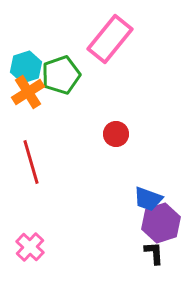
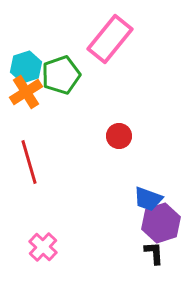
orange cross: moved 2 px left
red circle: moved 3 px right, 2 px down
red line: moved 2 px left
pink cross: moved 13 px right
